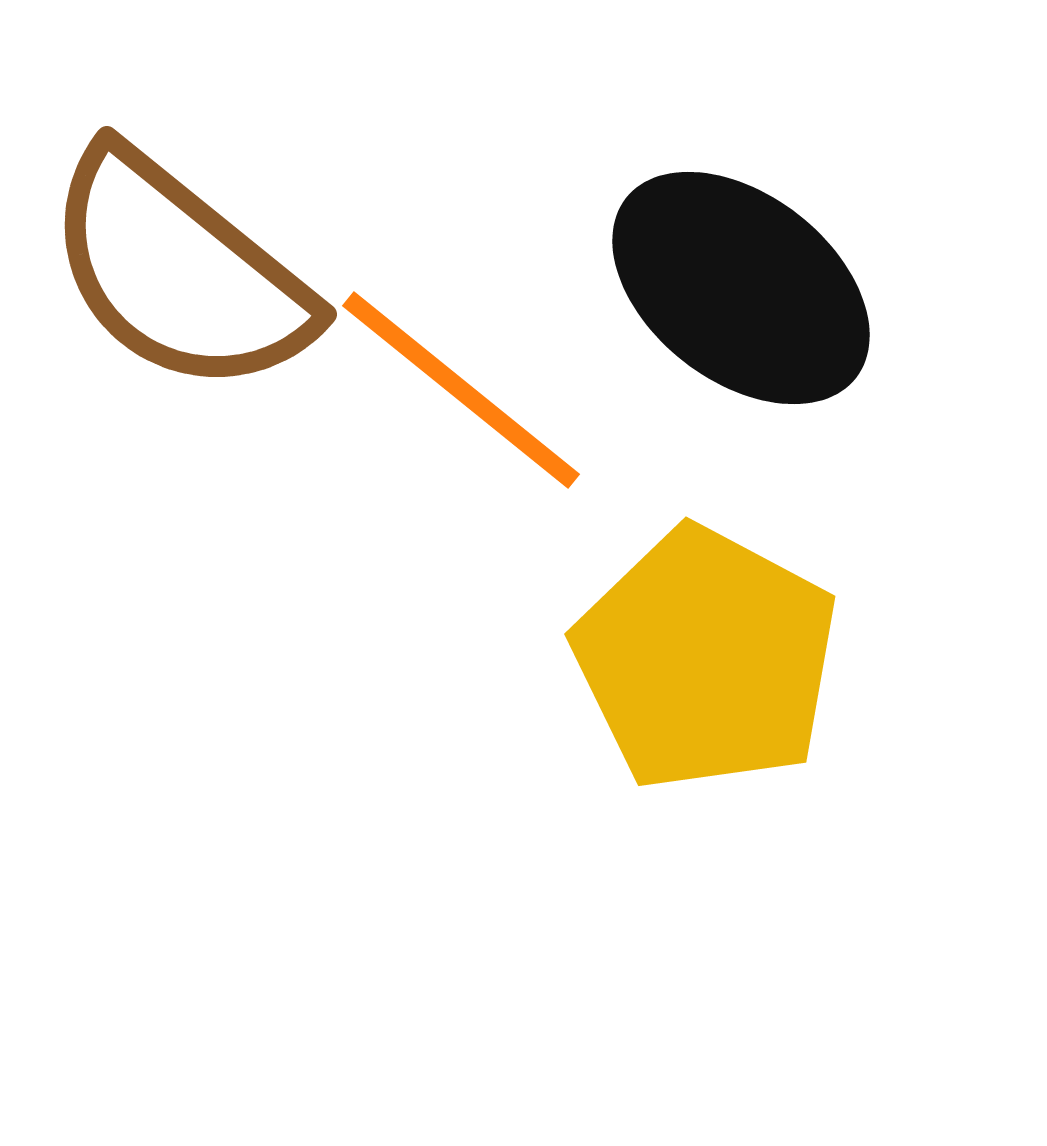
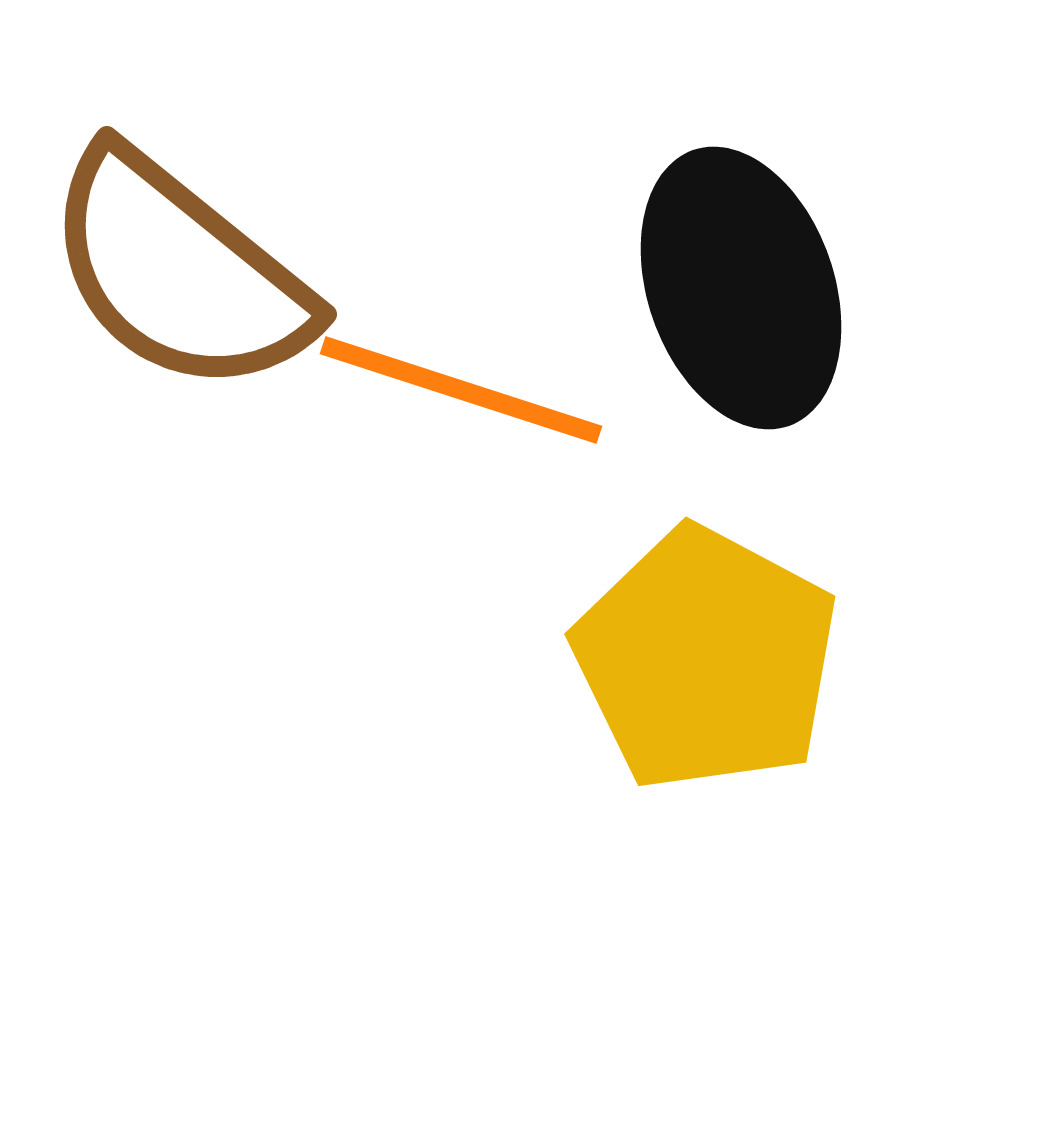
black ellipse: rotated 33 degrees clockwise
orange line: rotated 21 degrees counterclockwise
